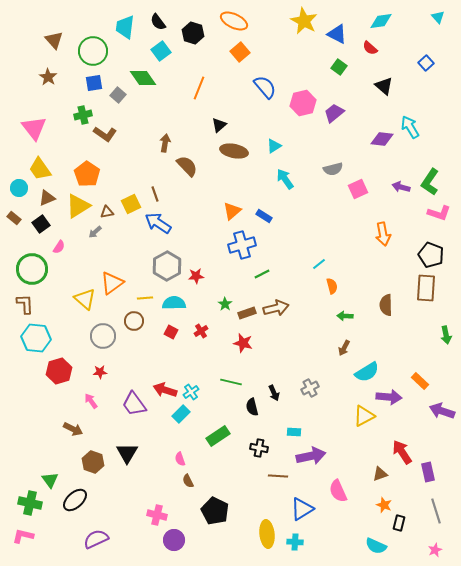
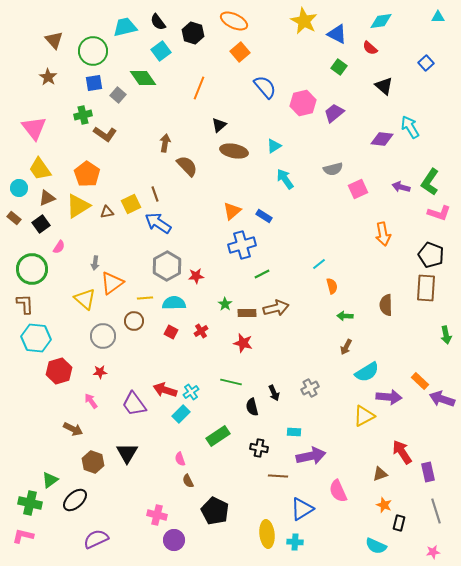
cyan triangle at (438, 17): rotated 48 degrees counterclockwise
cyan trapezoid at (125, 27): rotated 70 degrees clockwise
gray arrow at (95, 232): moved 31 px down; rotated 40 degrees counterclockwise
brown rectangle at (247, 313): rotated 18 degrees clockwise
brown arrow at (344, 348): moved 2 px right, 1 px up
purple arrow at (442, 411): moved 12 px up
green triangle at (50, 480): rotated 30 degrees clockwise
pink star at (435, 550): moved 2 px left, 2 px down; rotated 16 degrees clockwise
